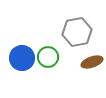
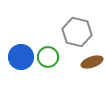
gray hexagon: rotated 24 degrees clockwise
blue circle: moved 1 px left, 1 px up
